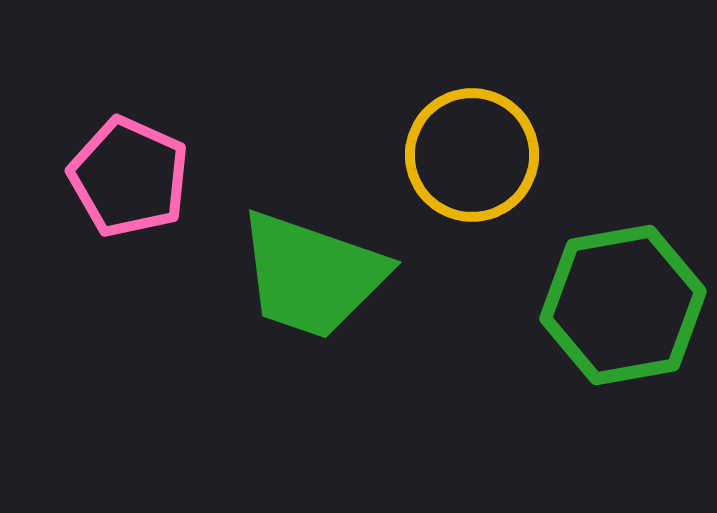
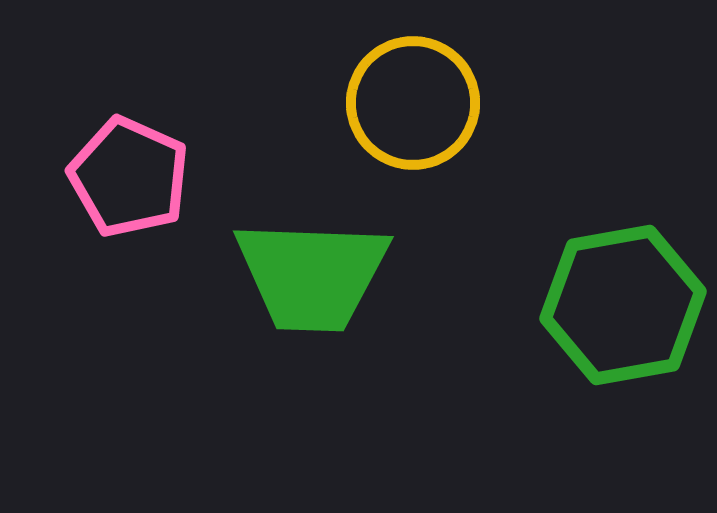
yellow circle: moved 59 px left, 52 px up
green trapezoid: rotated 17 degrees counterclockwise
